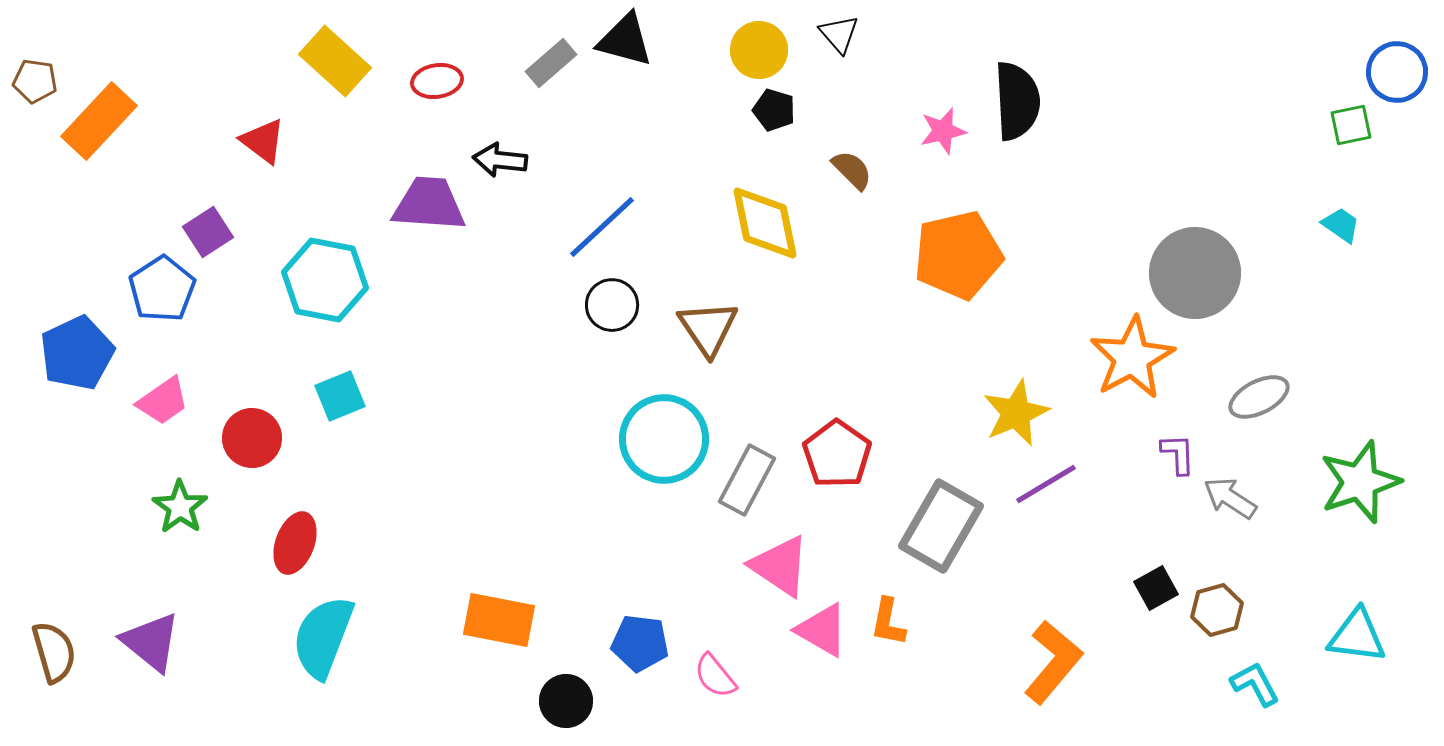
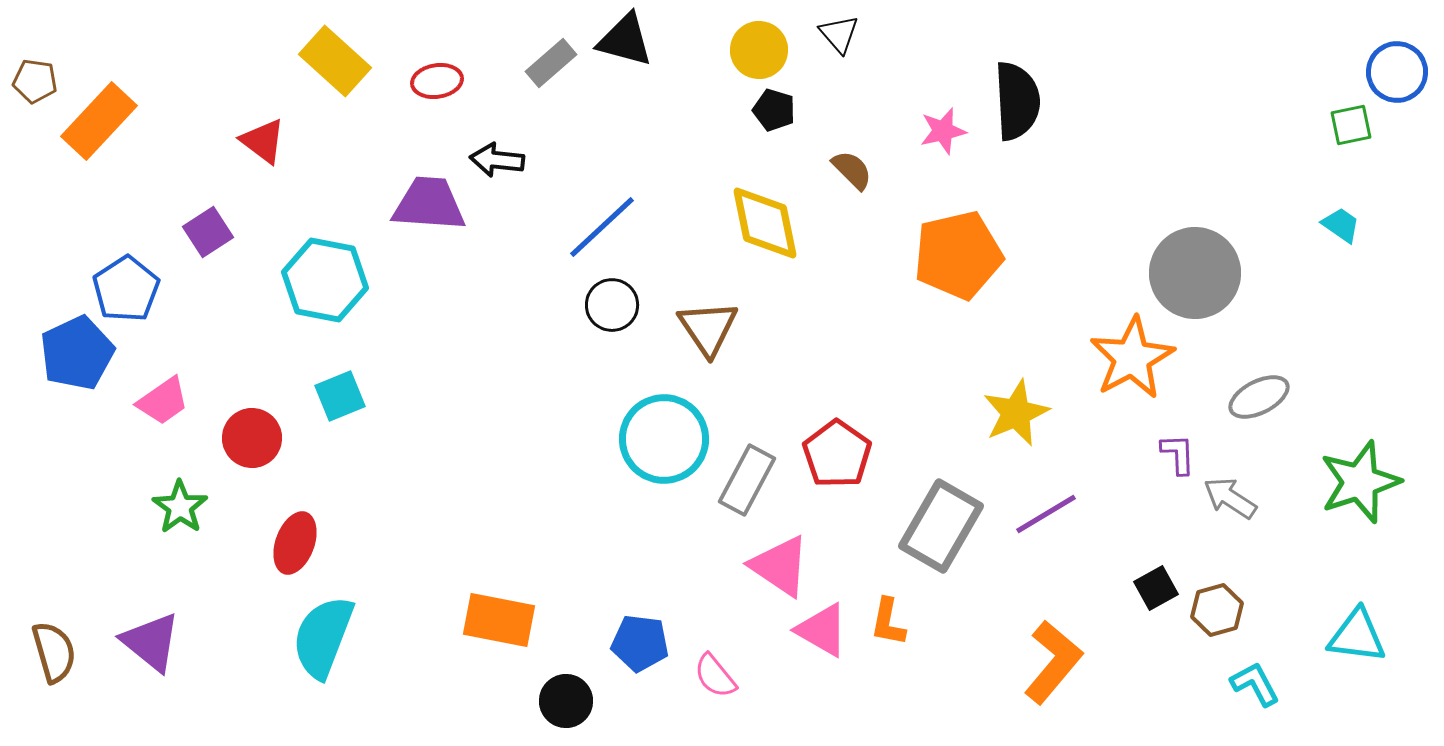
black arrow at (500, 160): moved 3 px left
blue pentagon at (162, 289): moved 36 px left
purple line at (1046, 484): moved 30 px down
